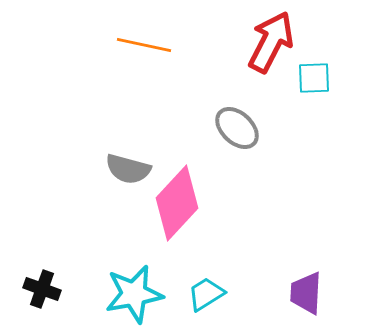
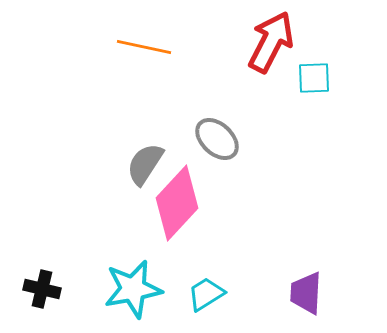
orange line: moved 2 px down
gray ellipse: moved 20 px left, 11 px down
gray semicircle: moved 17 px right, 5 px up; rotated 108 degrees clockwise
black cross: rotated 6 degrees counterclockwise
cyan star: moved 1 px left, 5 px up
